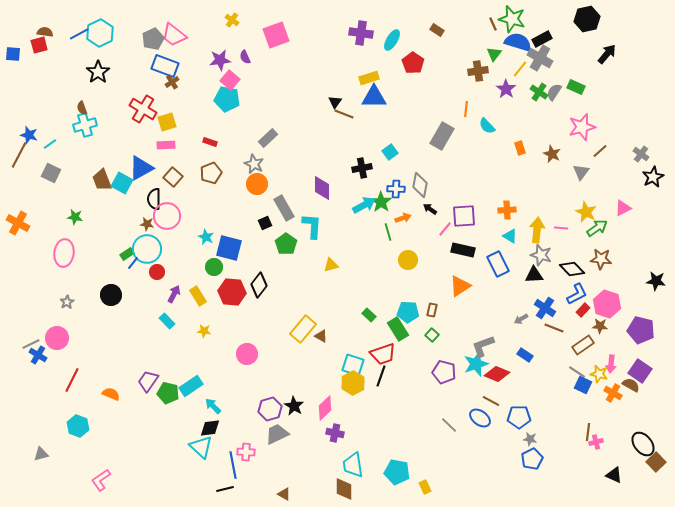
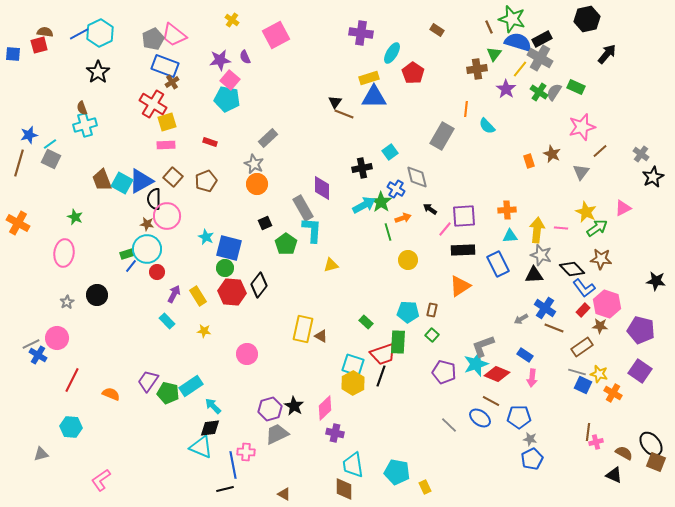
brown line at (493, 24): moved 4 px left, 3 px down
pink square at (276, 35): rotated 8 degrees counterclockwise
cyan ellipse at (392, 40): moved 13 px down
red pentagon at (413, 63): moved 10 px down
brown cross at (478, 71): moved 1 px left, 2 px up
red cross at (143, 109): moved 10 px right, 5 px up
blue star at (29, 135): rotated 30 degrees counterclockwise
orange rectangle at (520, 148): moved 9 px right, 13 px down
brown line at (19, 155): moved 8 px down; rotated 12 degrees counterclockwise
blue triangle at (141, 168): moved 13 px down
gray square at (51, 173): moved 14 px up
brown pentagon at (211, 173): moved 5 px left, 8 px down
gray diamond at (420, 185): moved 3 px left, 8 px up; rotated 25 degrees counterclockwise
blue cross at (396, 189): rotated 30 degrees clockwise
gray rectangle at (284, 208): moved 19 px right
green star at (75, 217): rotated 14 degrees clockwise
cyan L-shape at (312, 226): moved 4 px down
cyan triangle at (510, 236): rotated 35 degrees counterclockwise
black rectangle at (463, 250): rotated 15 degrees counterclockwise
green rectangle at (127, 254): rotated 16 degrees clockwise
blue line at (133, 263): moved 2 px left, 3 px down
green circle at (214, 267): moved 11 px right, 1 px down
blue L-shape at (577, 294): moved 7 px right, 6 px up; rotated 80 degrees clockwise
black circle at (111, 295): moved 14 px left
green rectangle at (369, 315): moved 3 px left, 7 px down
yellow rectangle at (303, 329): rotated 28 degrees counterclockwise
green rectangle at (398, 329): moved 13 px down; rotated 35 degrees clockwise
brown rectangle at (583, 345): moved 1 px left, 2 px down
pink arrow at (611, 364): moved 79 px left, 14 px down
gray line at (577, 372): rotated 18 degrees counterclockwise
brown semicircle at (631, 385): moved 7 px left, 68 px down
cyan hexagon at (78, 426): moved 7 px left, 1 px down; rotated 15 degrees counterclockwise
black ellipse at (643, 444): moved 8 px right
cyan triangle at (201, 447): rotated 20 degrees counterclockwise
brown square at (656, 462): rotated 24 degrees counterclockwise
